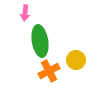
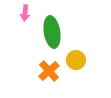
green ellipse: moved 12 px right, 9 px up
orange cross: rotated 15 degrees counterclockwise
